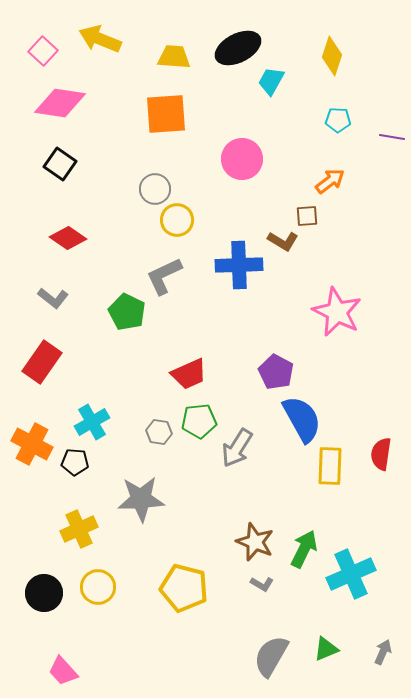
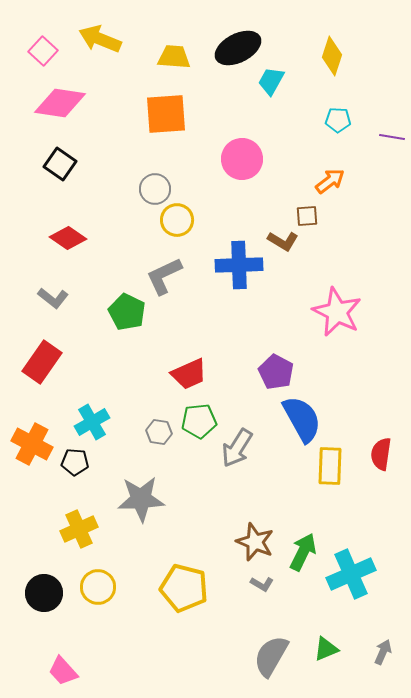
green arrow at (304, 549): moved 1 px left, 3 px down
